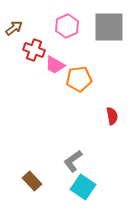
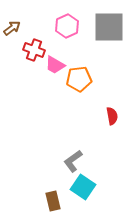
brown arrow: moved 2 px left
brown rectangle: moved 21 px right, 20 px down; rotated 30 degrees clockwise
